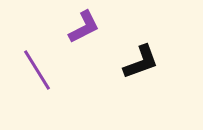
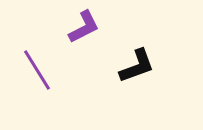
black L-shape: moved 4 px left, 4 px down
